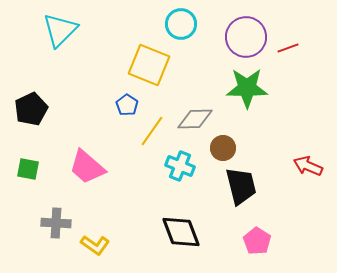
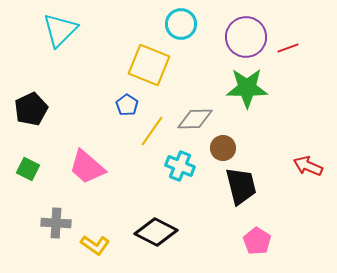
green square: rotated 15 degrees clockwise
black diamond: moved 25 px left; rotated 42 degrees counterclockwise
